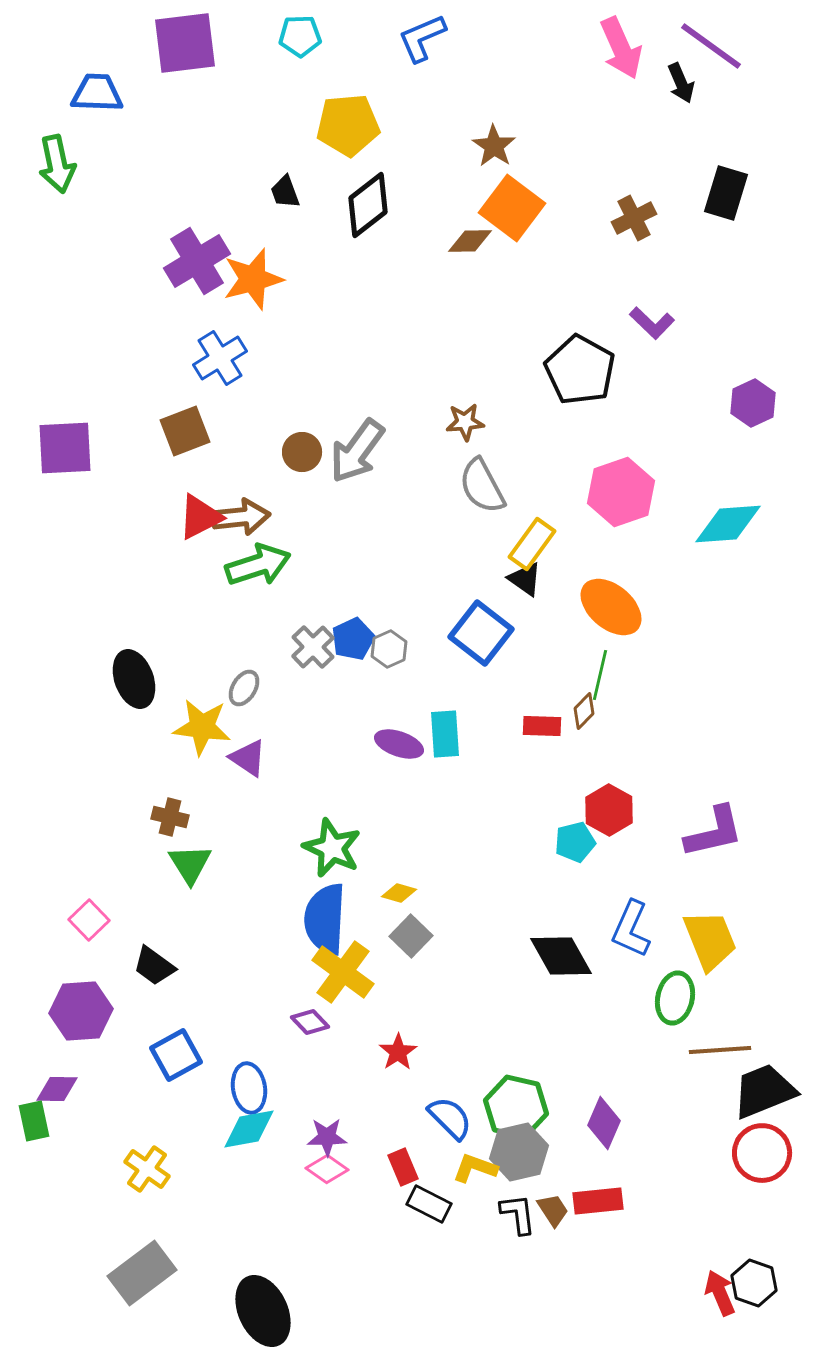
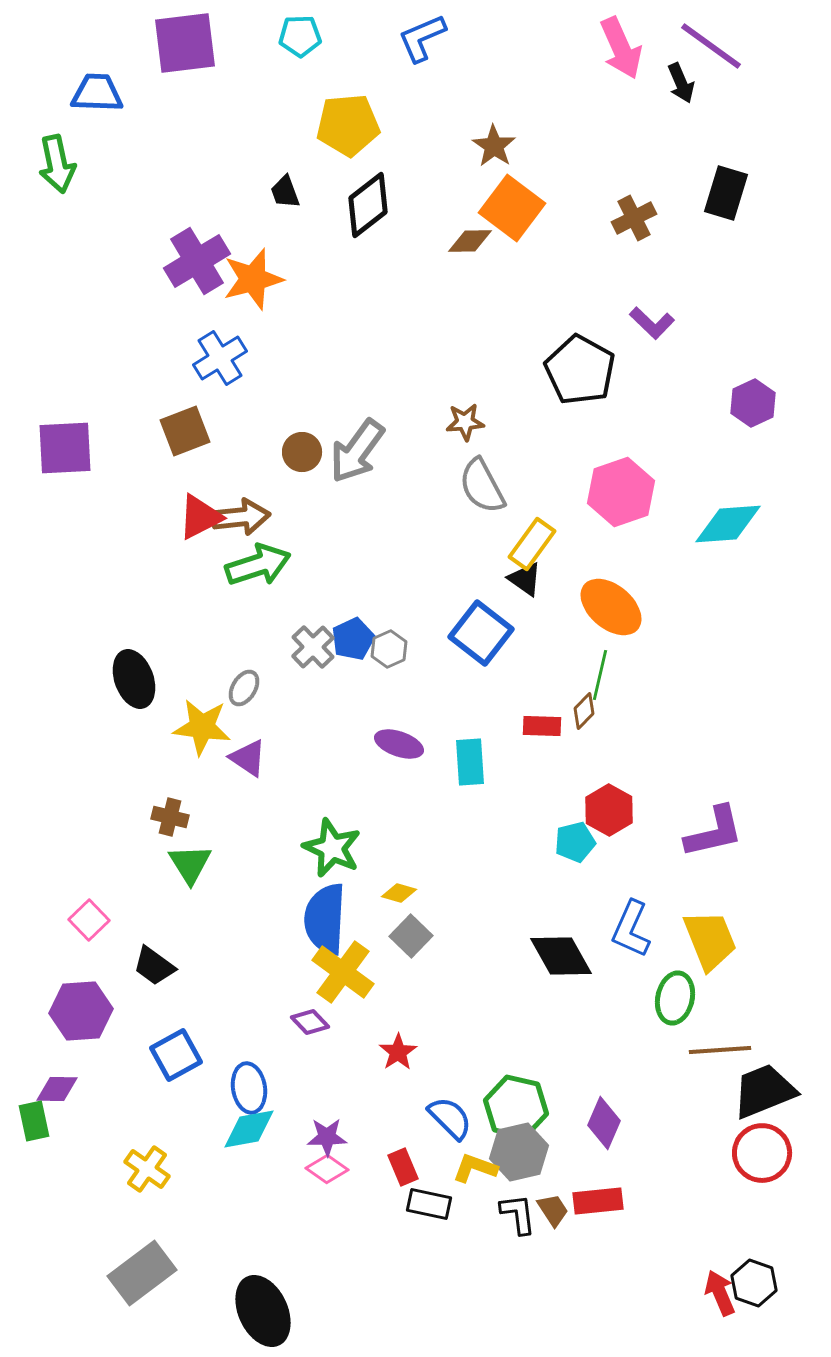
cyan rectangle at (445, 734): moved 25 px right, 28 px down
black rectangle at (429, 1204): rotated 15 degrees counterclockwise
